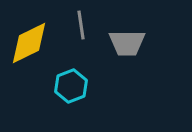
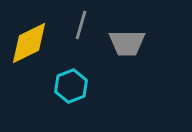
gray line: rotated 24 degrees clockwise
